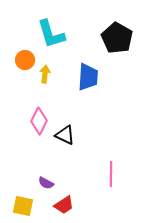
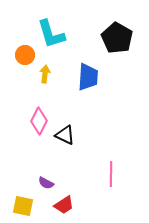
orange circle: moved 5 px up
